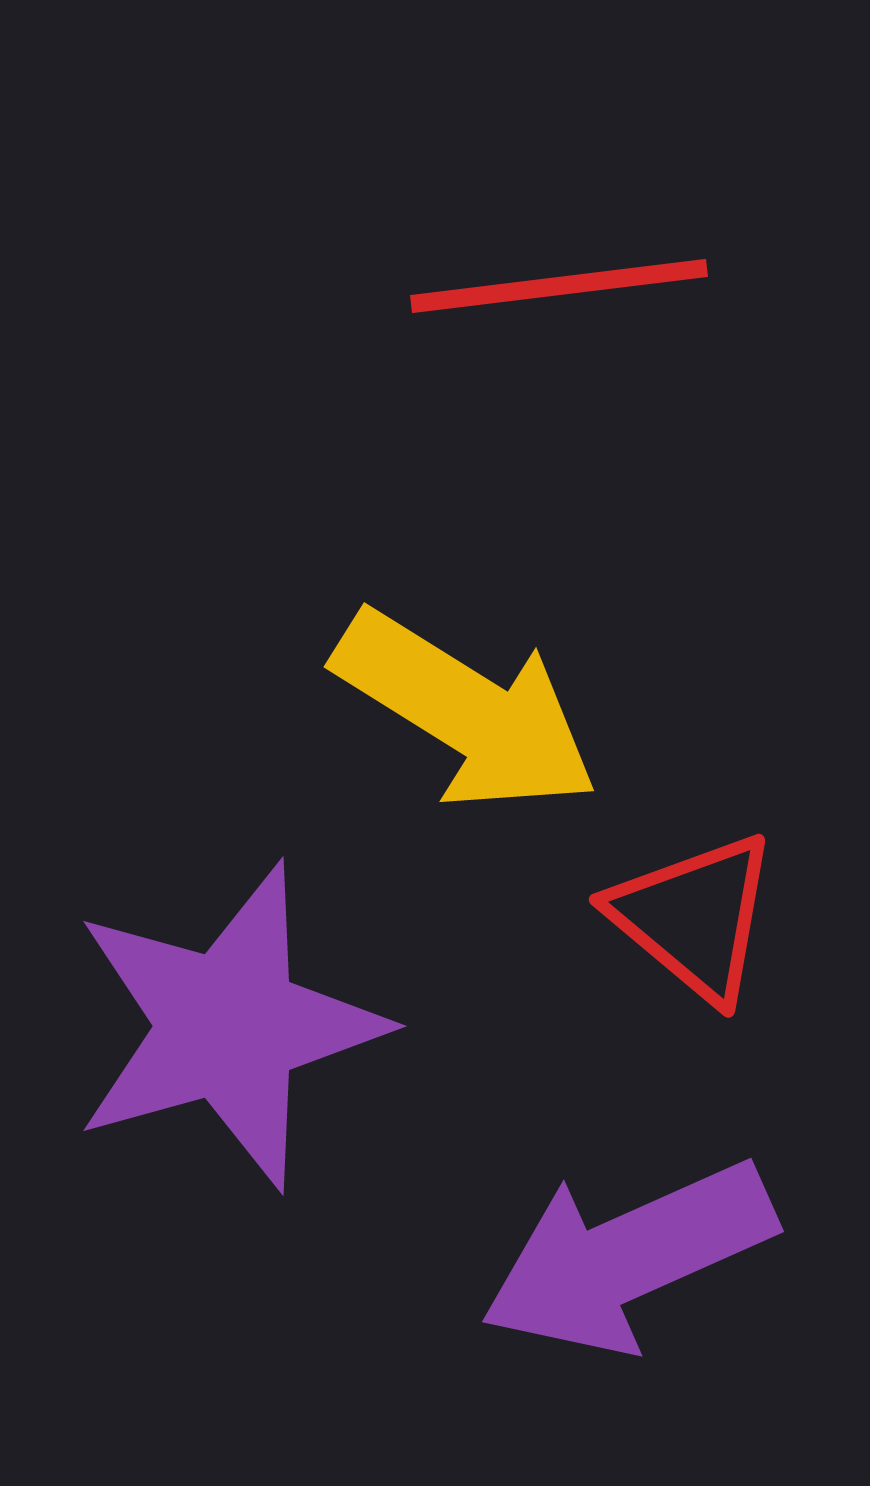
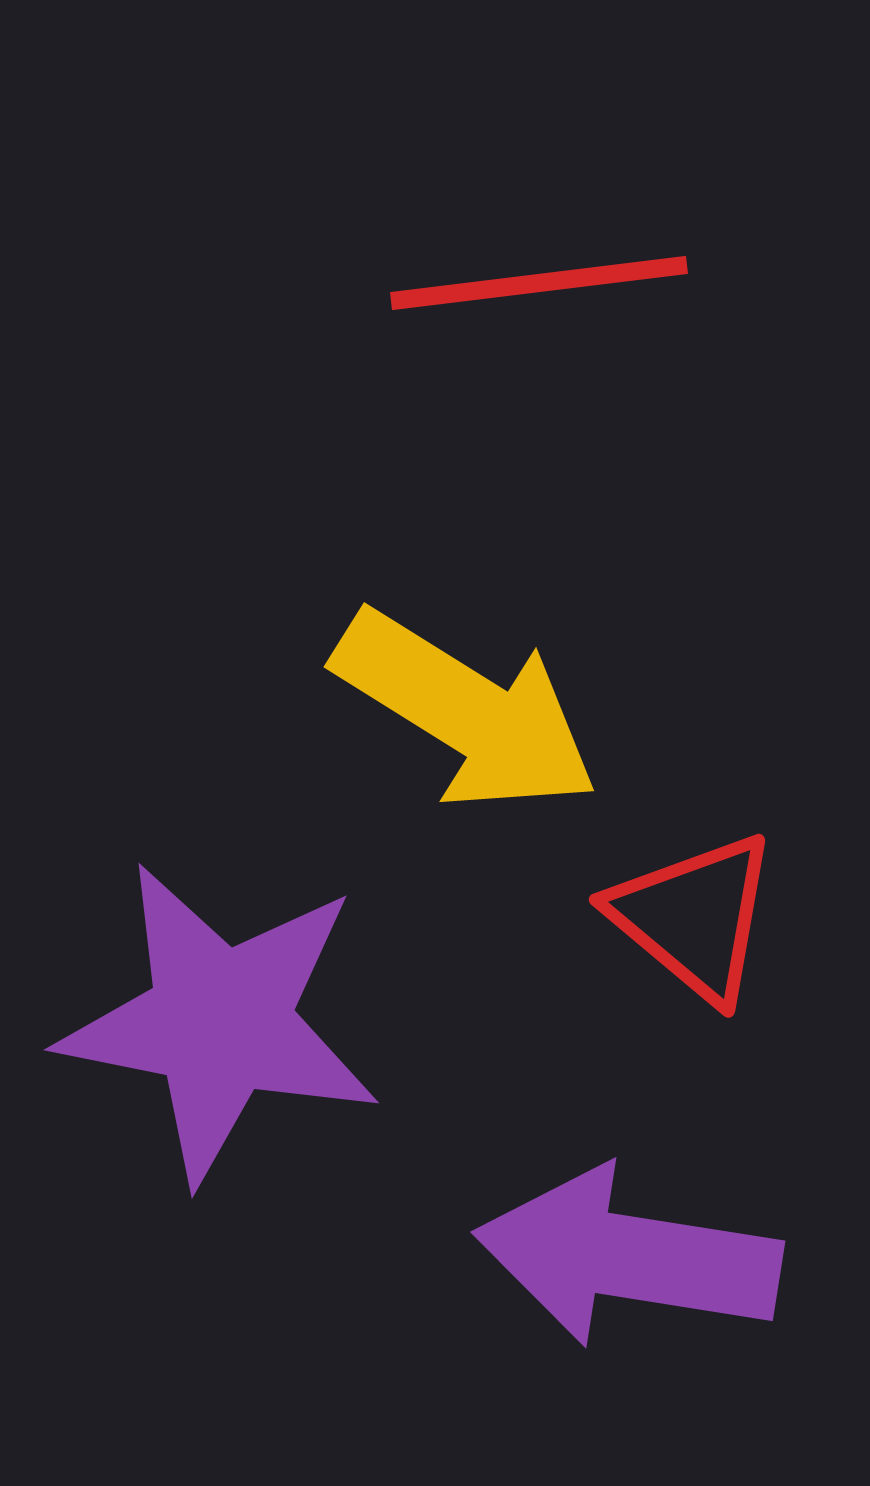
red line: moved 20 px left, 3 px up
purple star: moved 8 px left, 4 px up; rotated 27 degrees clockwise
purple arrow: rotated 33 degrees clockwise
